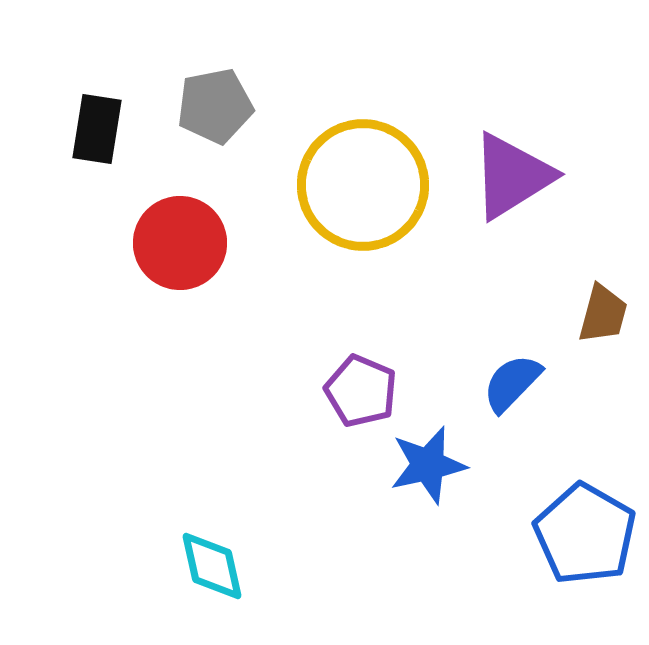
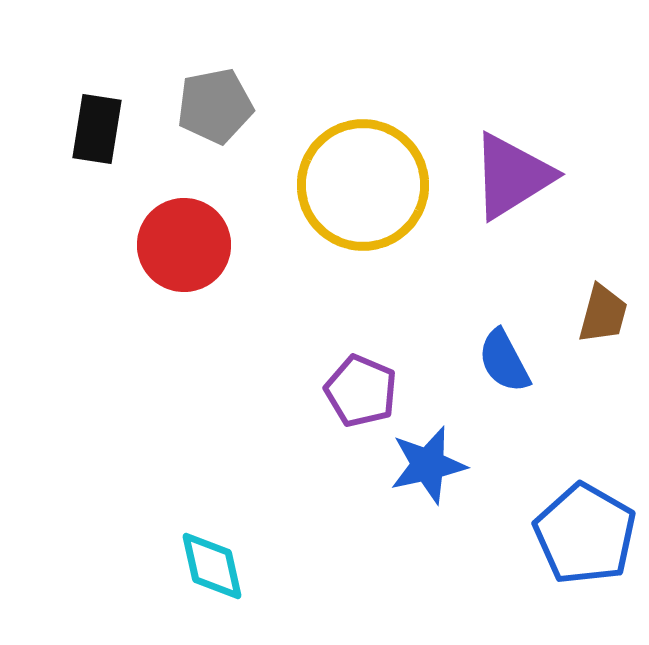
red circle: moved 4 px right, 2 px down
blue semicircle: moved 8 px left, 22 px up; rotated 72 degrees counterclockwise
